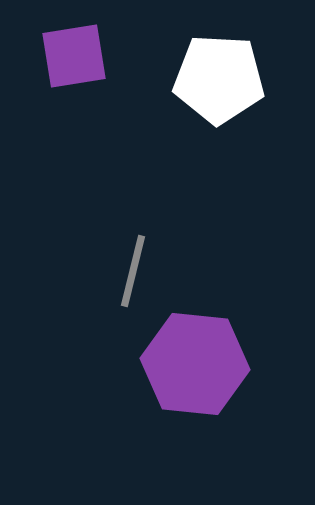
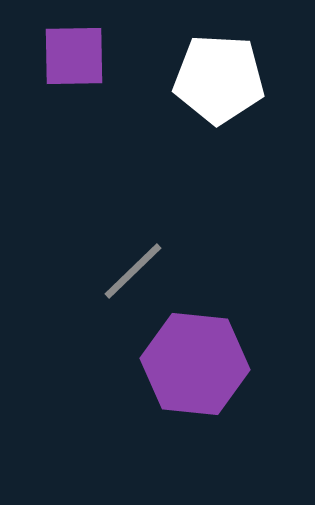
purple square: rotated 8 degrees clockwise
gray line: rotated 32 degrees clockwise
